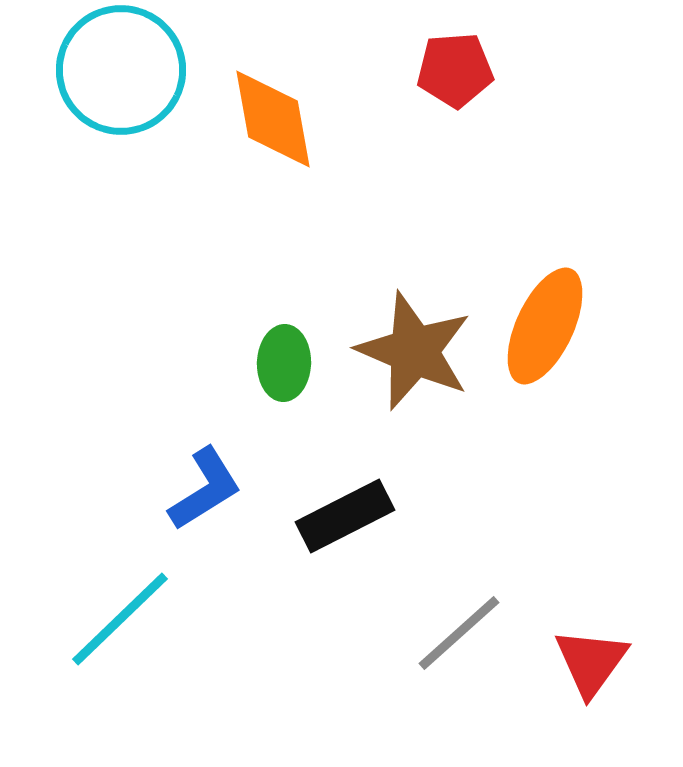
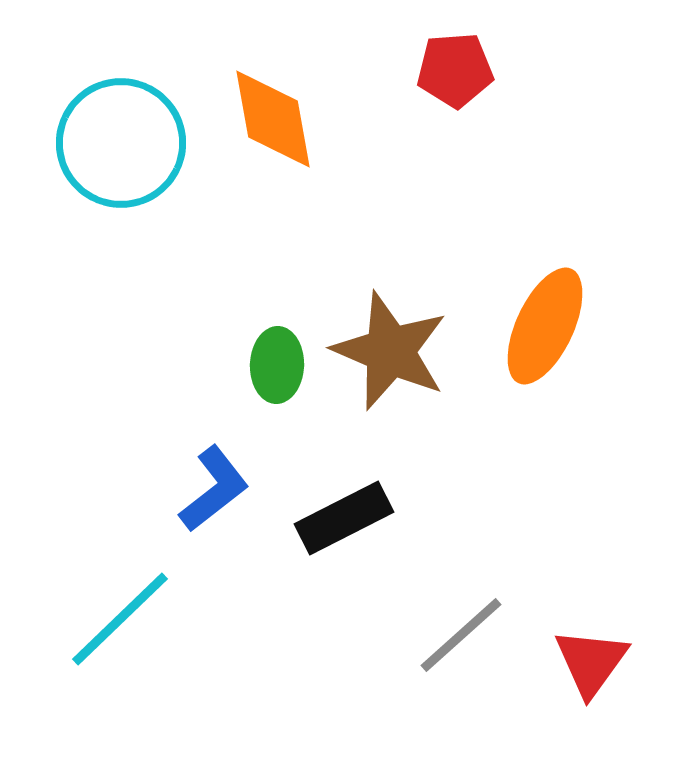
cyan circle: moved 73 px down
brown star: moved 24 px left
green ellipse: moved 7 px left, 2 px down
blue L-shape: moved 9 px right; rotated 6 degrees counterclockwise
black rectangle: moved 1 px left, 2 px down
gray line: moved 2 px right, 2 px down
